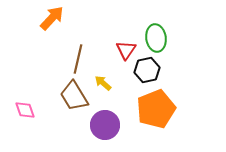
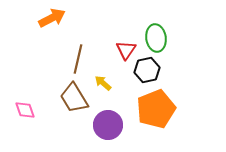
orange arrow: rotated 20 degrees clockwise
brown trapezoid: moved 2 px down
purple circle: moved 3 px right
